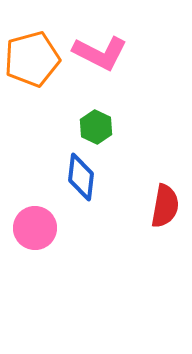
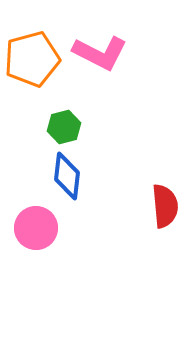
green hexagon: moved 32 px left; rotated 20 degrees clockwise
blue diamond: moved 14 px left, 1 px up
red semicircle: rotated 15 degrees counterclockwise
pink circle: moved 1 px right
